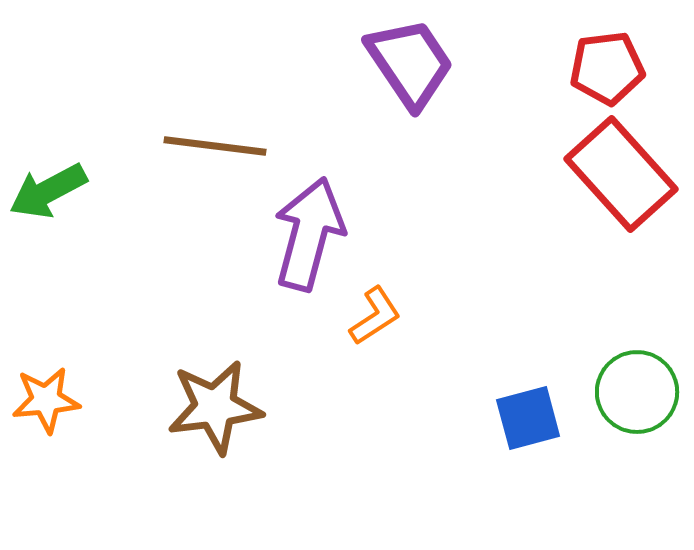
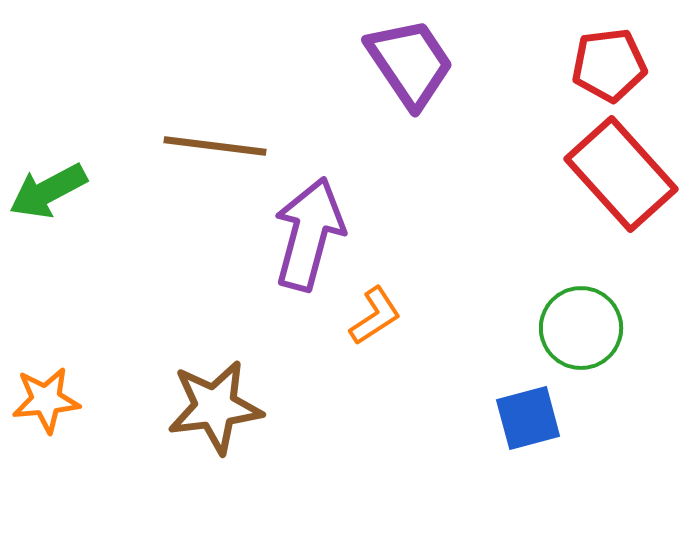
red pentagon: moved 2 px right, 3 px up
green circle: moved 56 px left, 64 px up
